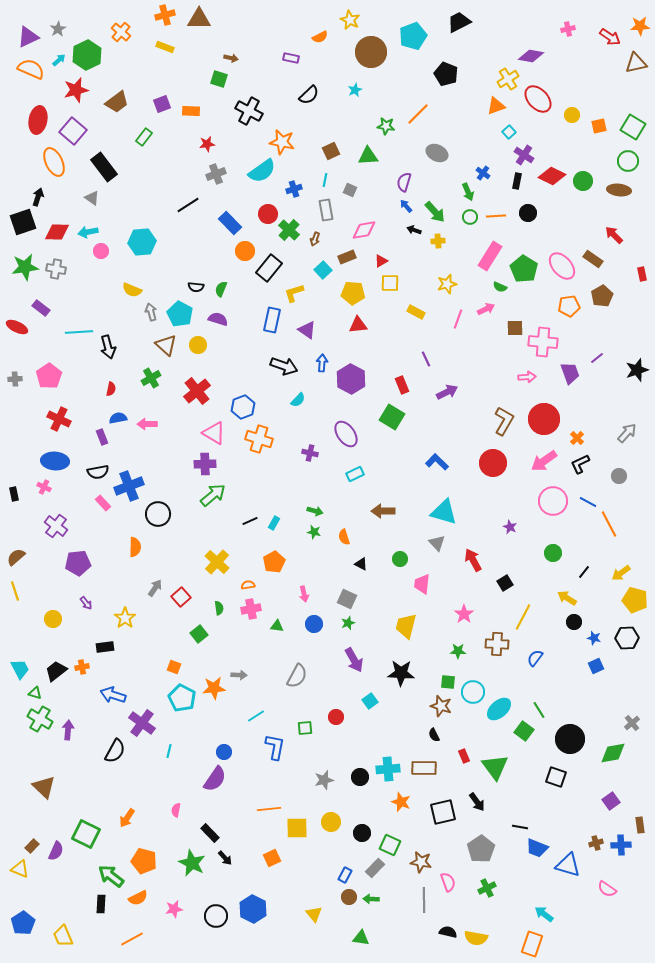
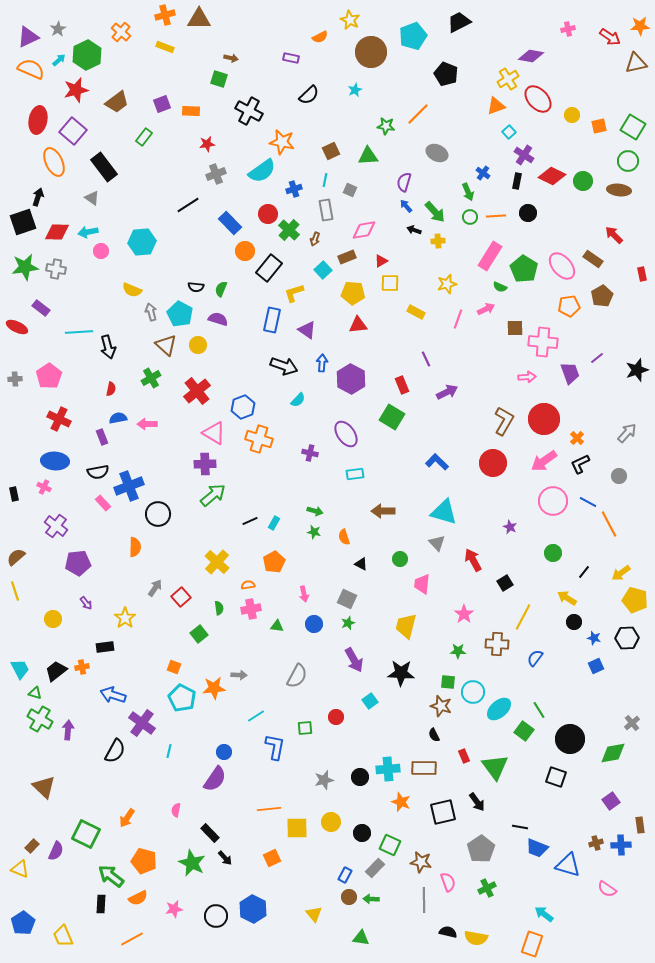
cyan rectangle at (355, 474): rotated 18 degrees clockwise
